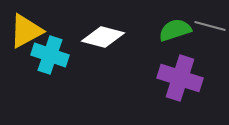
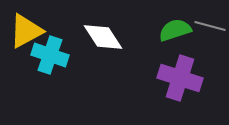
white diamond: rotated 42 degrees clockwise
